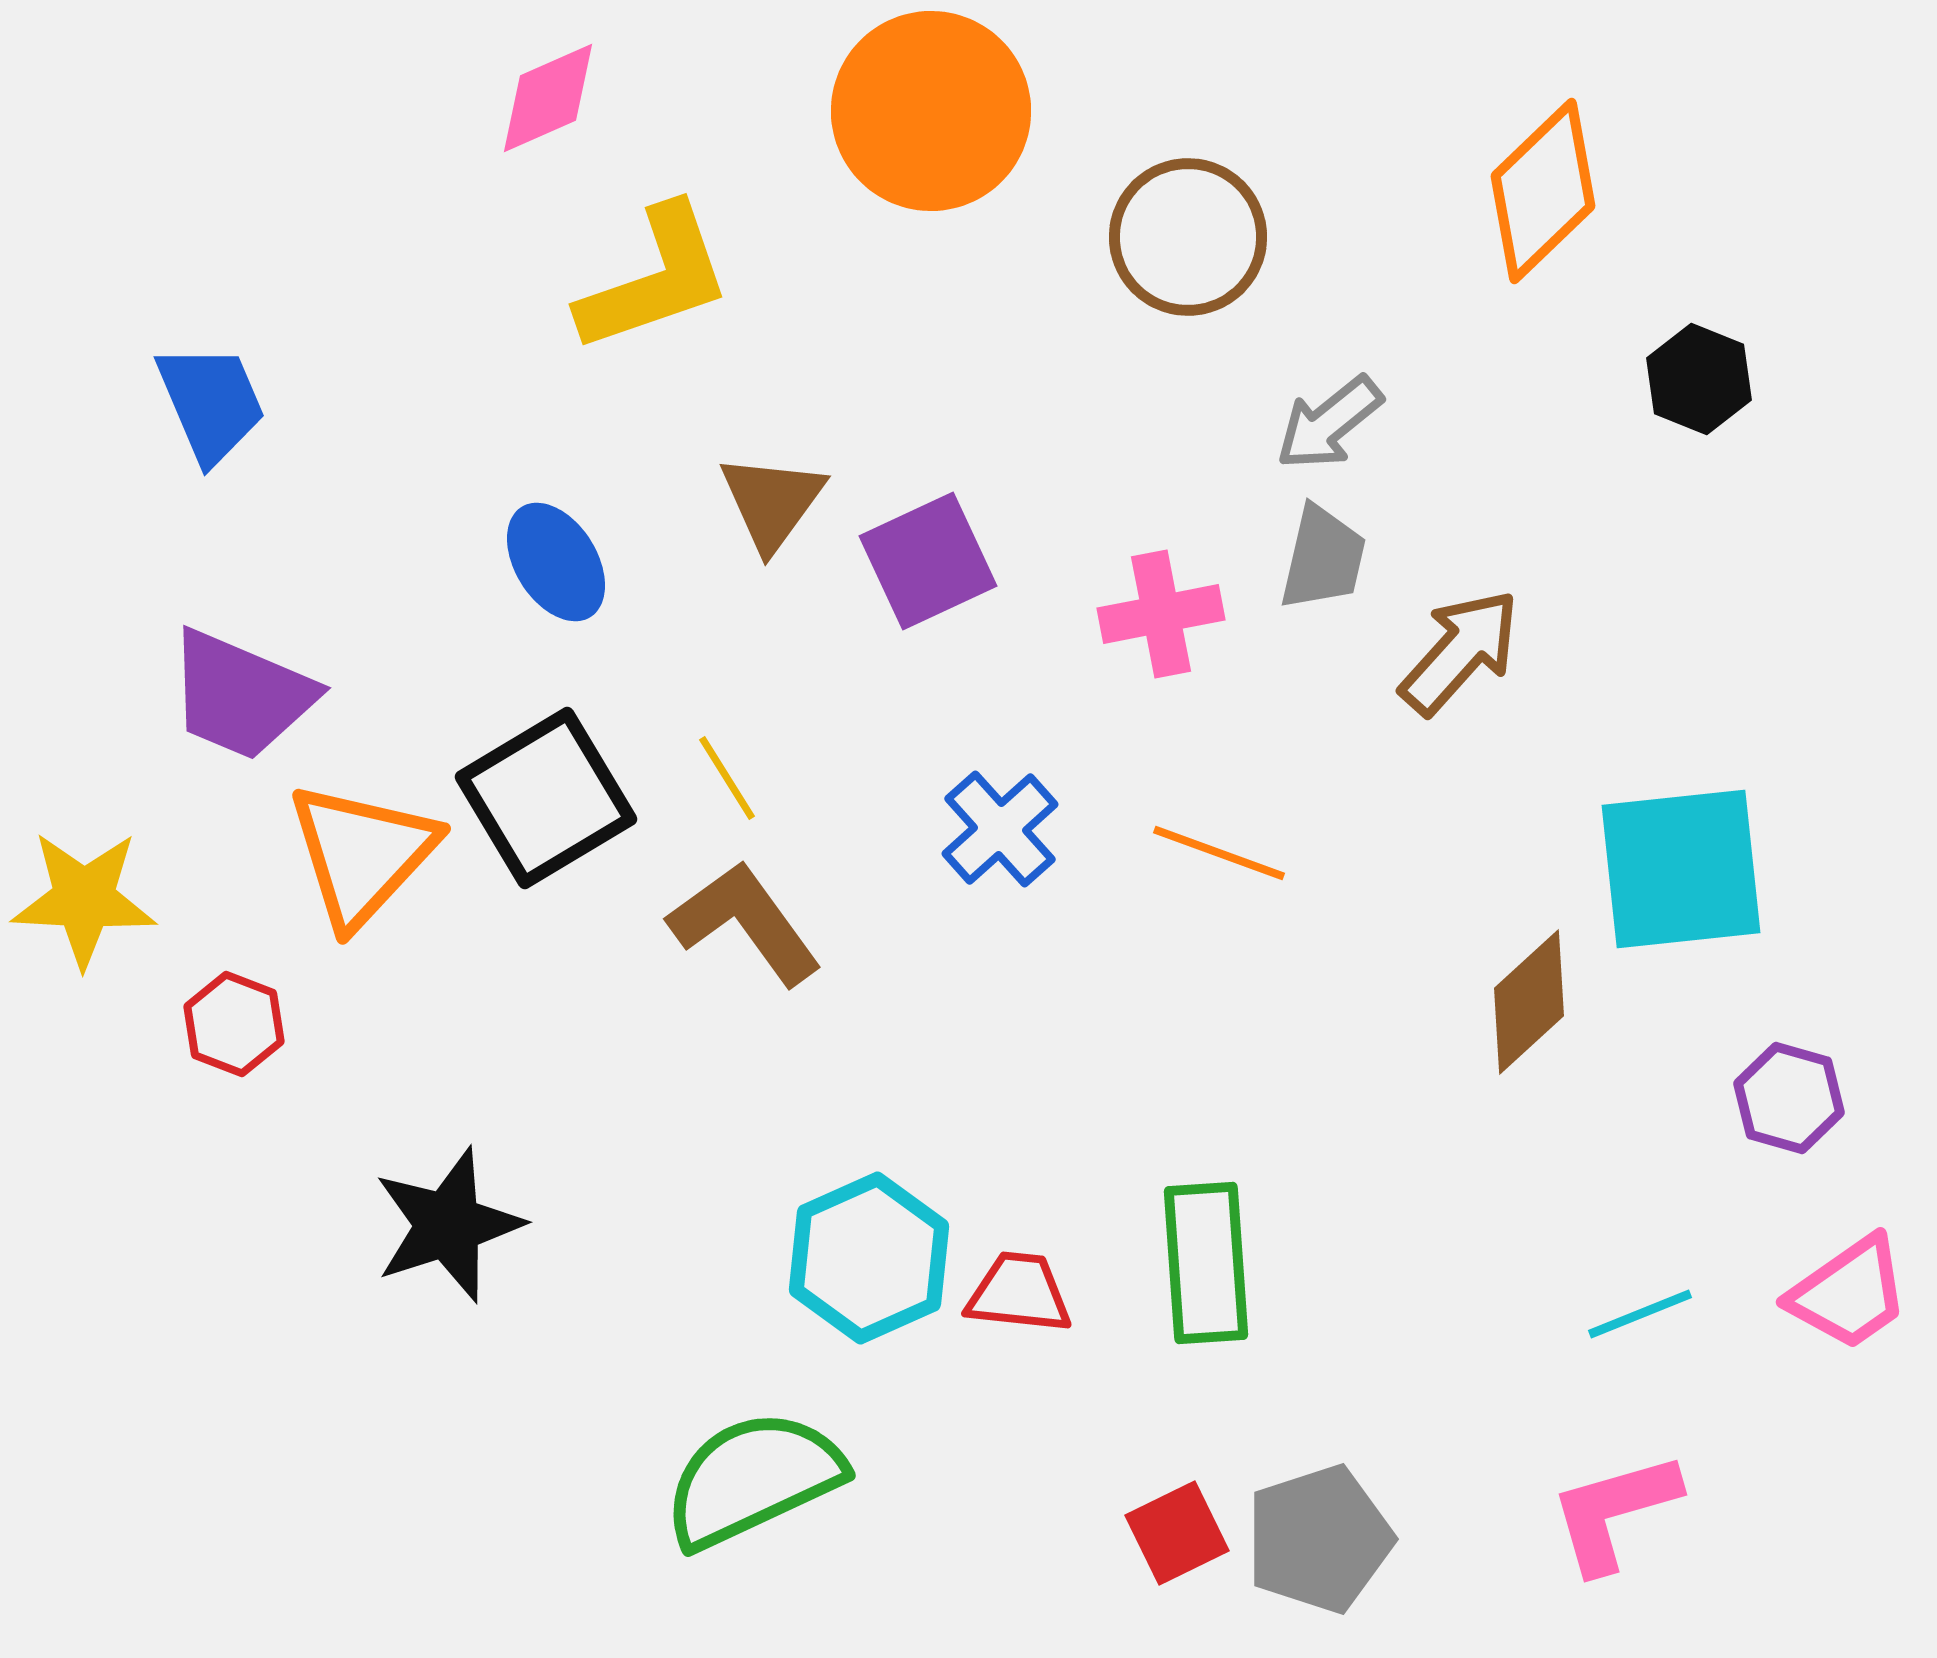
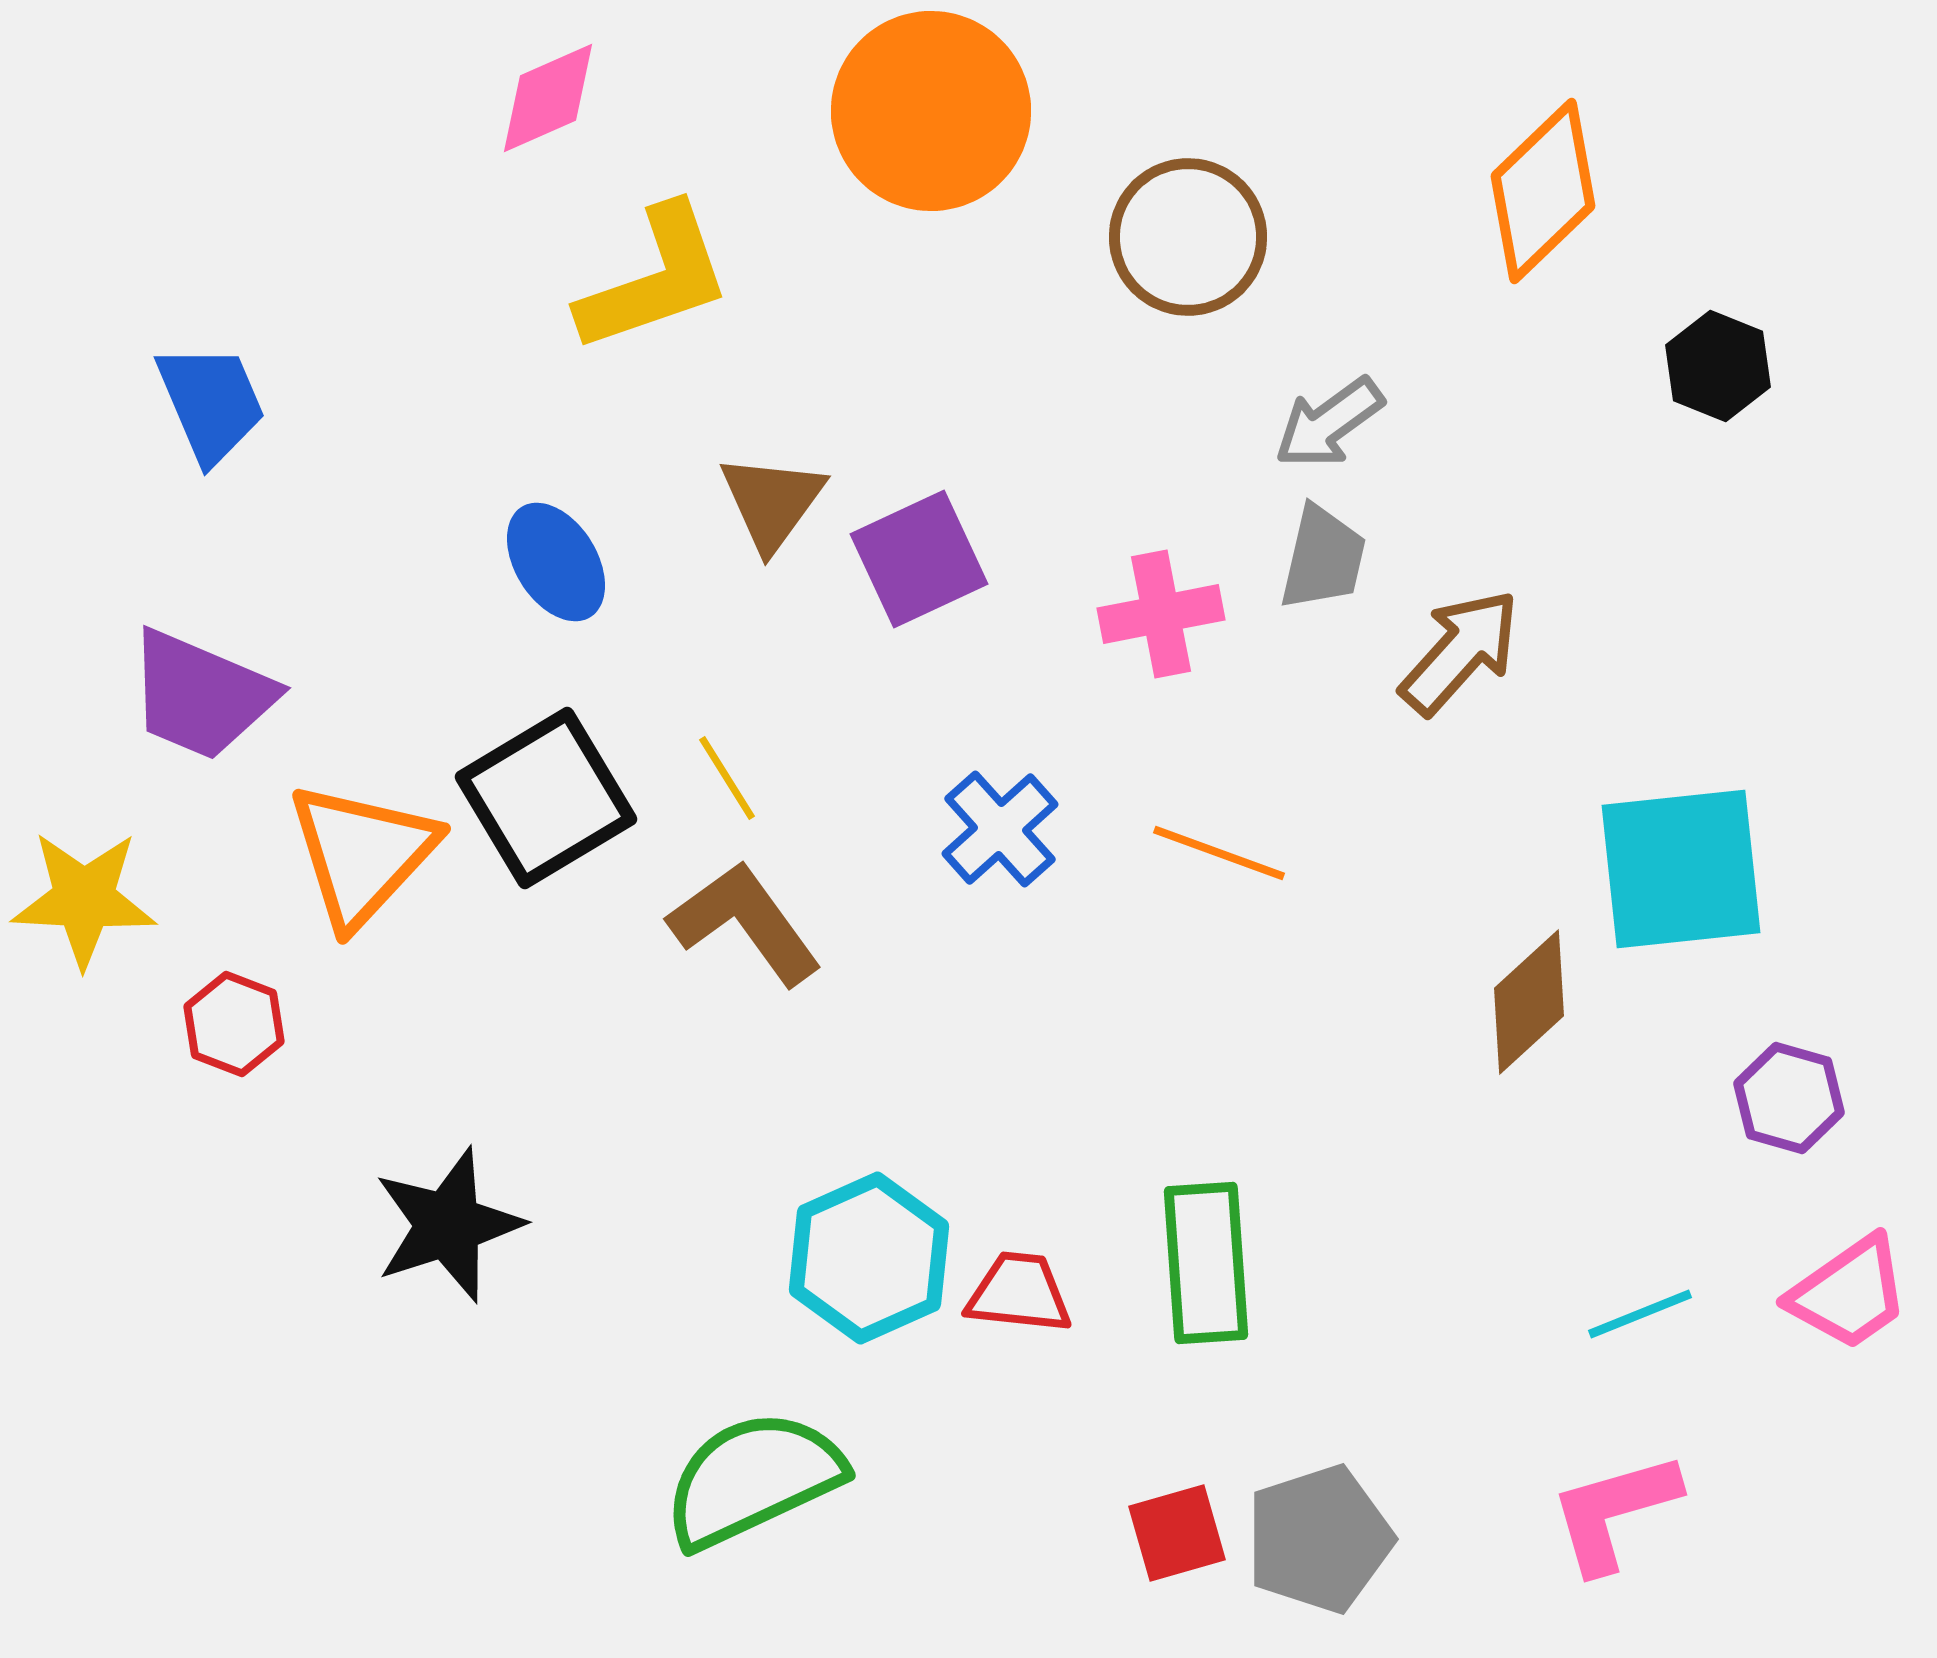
black hexagon: moved 19 px right, 13 px up
gray arrow: rotated 3 degrees clockwise
purple square: moved 9 px left, 2 px up
purple trapezoid: moved 40 px left
red square: rotated 10 degrees clockwise
